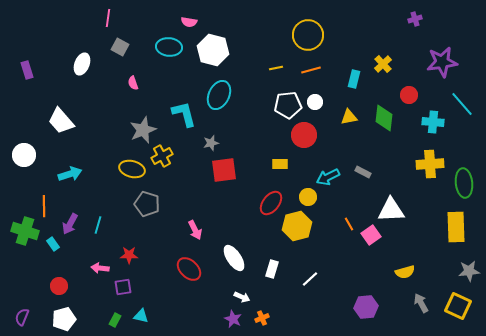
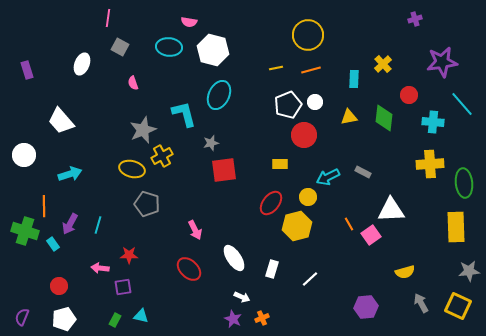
cyan rectangle at (354, 79): rotated 12 degrees counterclockwise
white pentagon at (288, 105): rotated 16 degrees counterclockwise
